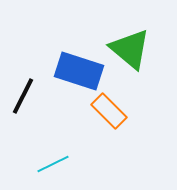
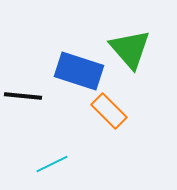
green triangle: rotated 9 degrees clockwise
black line: rotated 69 degrees clockwise
cyan line: moved 1 px left
